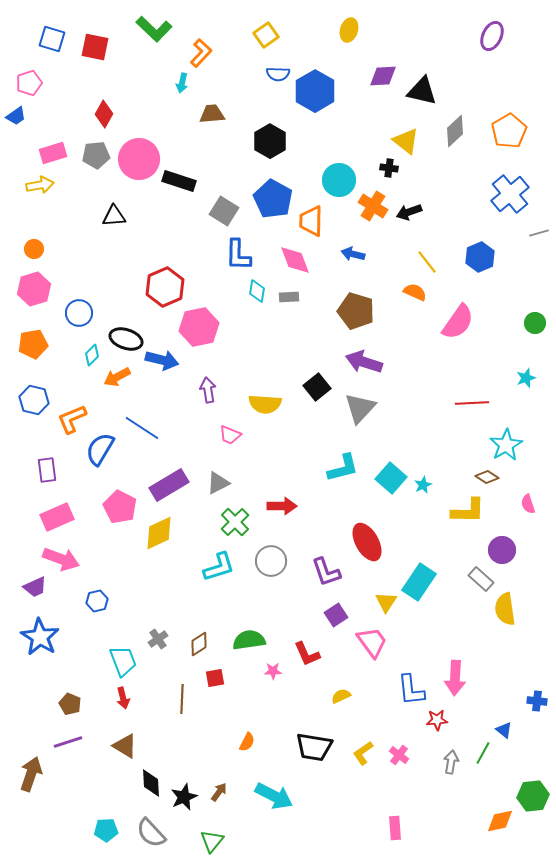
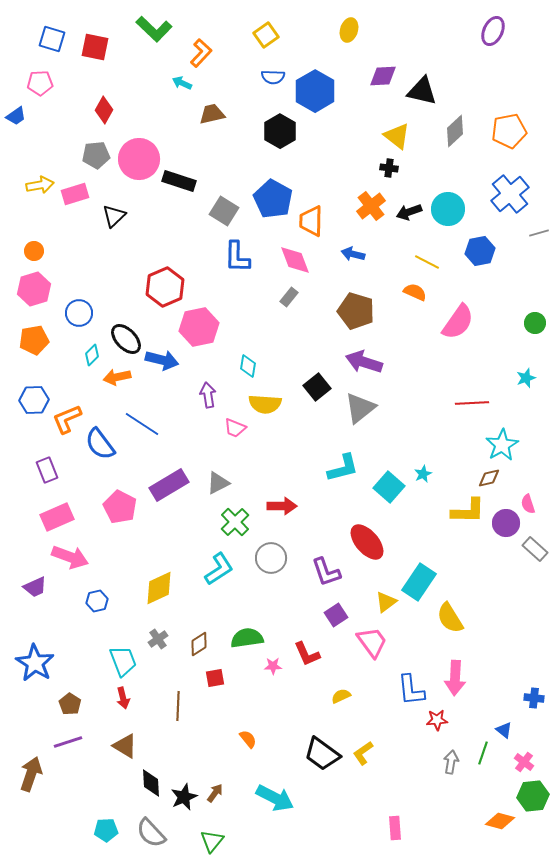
purple ellipse at (492, 36): moved 1 px right, 5 px up
blue semicircle at (278, 74): moved 5 px left, 3 px down
pink pentagon at (29, 83): moved 11 px right; rotated 15 degrees clockwise
cyan arrow at (182, 83): rotated 102 degrees clockwise
red diamond at (104, 114): moved 4 px up
brown trapezoid at (212, 114): rotated 8 degrees counterclockwise
orange pentagon at (509, 131): rotated 20 degrees clockwise
black hexagon at (270, 141): moved 10 px right, 10 px up
yellow triangle at (406, 141): moved 9 px left, 5 px up
pink rectangle at (53, 153): moved 22 px right, 41 px down
cyan circle at (339, 180): moved 109 px right, 29 px down
orange cross at (373, 206): moved 2 px left; rotated 20 degrees clockwise
black triangle at (114, 216): rotated 40 degrees counterclockwise
orange circle at (34, 249): moved 2 px down
blue L-shape at (238, 255): moved 1 px left, 2 px down
blue hexagon at (480, 257): moved 6 px up; rotated 12 degrees clockwise
yellow line at (427, 262): rotated 25 degrees counterclockwise
cyan diamond at (257, 291): moved 9 px left, 75 px down
gray rectangle at (289, 297): rotated 48 degrees counterclockwise
black ellipse at (126, 339): rotated 28 degrees clockwise
orange pentagon at (33, 344): moved 1 px right, 4 px up
orange arrow at (117, 377): rotated 16 degrees clockwise
purple arrow at (208, 390): moved 5 px down
blue hexagon at (34, 400): rotated 16 degrees counterclockwise
gray triangle at (360, 408): rotated 8 degrees clockwise
orange L-shape at (72, 419): moved 5 px left
blue line at (142, 428): moved 4 px up
pink trapezoid at (230, 435): moved 5 px right, 7 px up
cyan star at (506, 445): moved 4 px left
blue semicircle at (100, 449): moved 5 px up; rotated 68 degrees counterclockwise
purple rectangle at (47, 470): rotated 15 degrees counterclockwise
brown diamond at (487, 477): moved 2 px right, 1 px down; rotated 45 degrees counterclockwise
cyan square at (391, 478): moved 2 px left, 9 px down
cyan star at (423, 485): moved 11 px up
yellow diamond at (159, 533): moved 55 px down
red ellipse at (367, 542): rotated 12 degrees counterclockwise
purple circle at (502, 550): moved 4 px right, 27 px up
pink arrow at (61, 559): moved 9 px right, 2 px up
gray circle at (271, 561): moved 3 px up
cyan L-shape at (219, 567): moved 2 px down; rotated 16 degrees counterclockwise
gray rectangle at (481, 579): moved 54 px right, 30 px up
yellow triangle at (386, 602): rotated 20 degrees clockwise
yellow semicircle at (505, 609): moved 55 px left, 9 px down; rotated 24 degrees counterclockwise
blue star at (40, 637): moved 5 px left, 26 px down
green semicircle at (249, 640): moved 2 px left, 2 px up
pink star at (273, 671): moved 5 px up
brown line at (182, 699): moved 4 px left, 7 px down
blue cross at (537, 701): moved 3 px left, 3 px up
brown pentagon at (70, 704): rotated 10 degrees clockwise
orange semicircle at (247, 742): moved 1 px right, 3 px up; rotated 66 degrees counterclockwise
black trapezoid at (314, 747): moved 8 px right, 7 px down; rotated 27 degrees clockwise
green line at (483, 753): rotated 10 degrees counterclockwise
pink cross at (399, 755): moved 125 px right, 7 px down
brown arrow at (219, 792): moved 4 px left, 1 px down
cyan arrow at (274, 796): moved 1 px right, 2 px down
orange diamond at (500, 821): rotated 28 degrees clockwise
